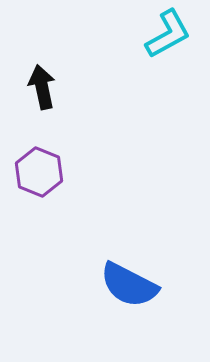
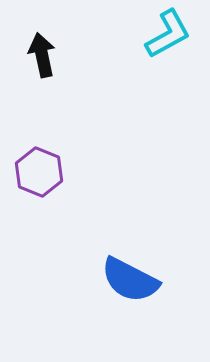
black arrow: moved 32 px up
blue semicircle: moved 1 px right, 5 px up
